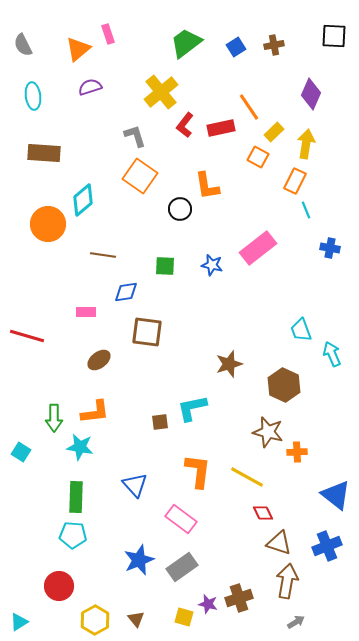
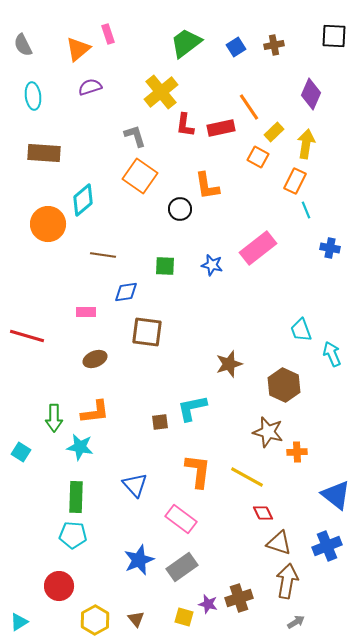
red L-shape at (185, 125): rotated 30 degrees counterclockwise
brown ellipse at (99, 360): moved 4 px left, 1 px up; rotated 15 degrees clockwise
